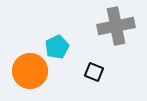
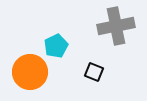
cyan pentagon: moved 1 px left, 1 px up
orange circle: moved 1 px down
